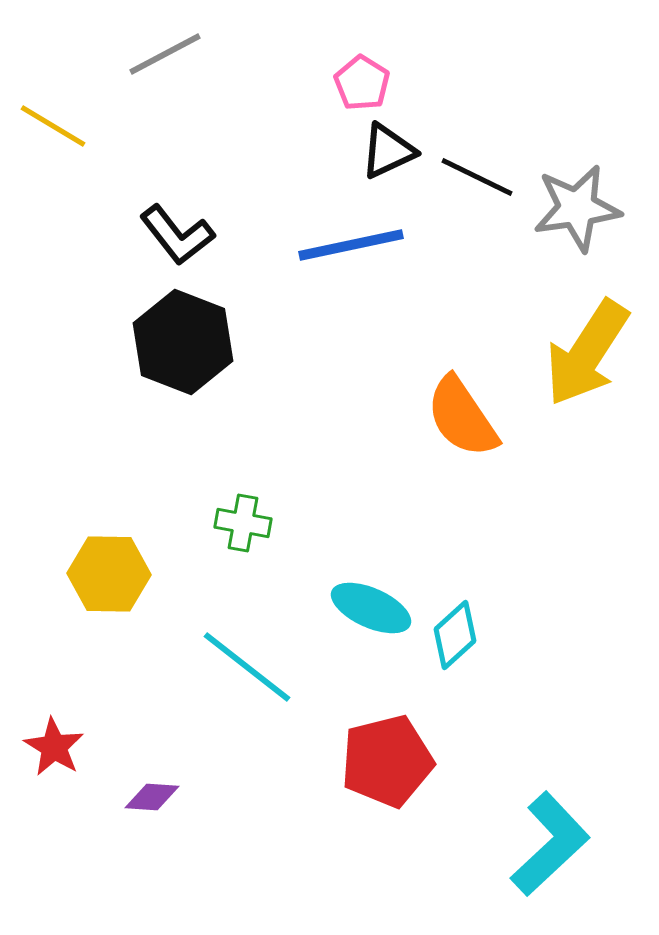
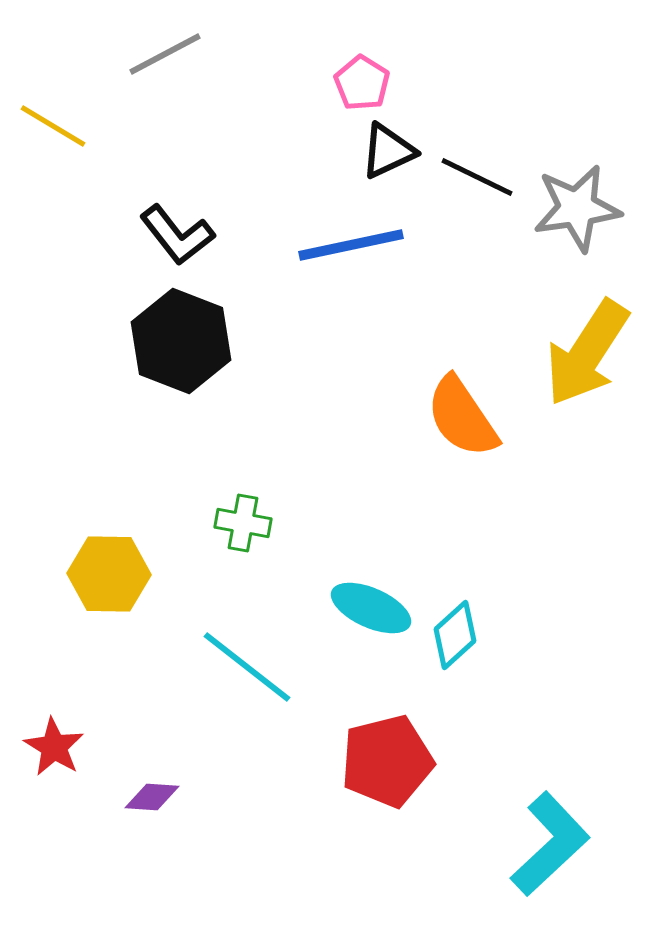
black hexagon: moved 2 px left, 1 px up
